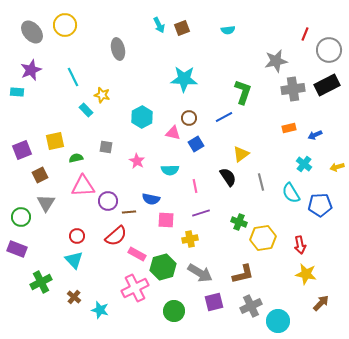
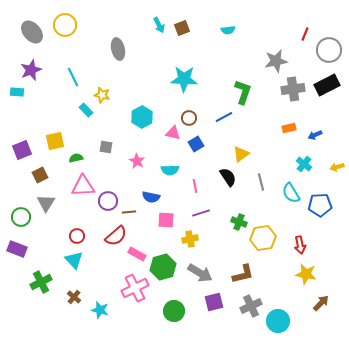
blue semicircle at (151, 199): moved 2 px up
